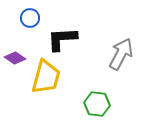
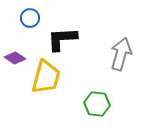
gray arrow: rotated 12 degrees counterclockwise
